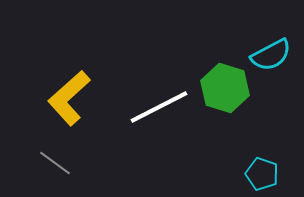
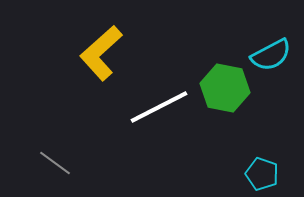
green hexagon: rotated 6 degrees counterclockwise
yellow L-shape: moved 32 px right, 45 px up
